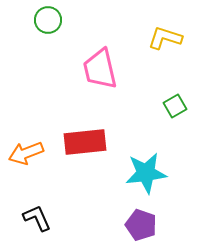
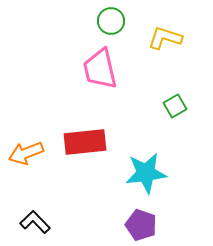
green circle: moved 63 px right, 1 px down
black L-shape: moved 2 px left, 4 px down; rotated 20 degrees counterclockwise
